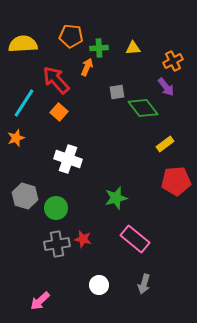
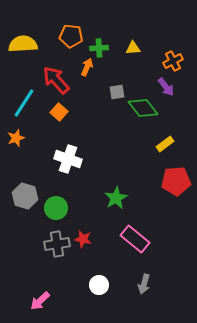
green star: rotated 15 degrees counterclockwise
